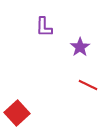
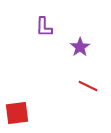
red line: moved 1 px down
red square: rotated 35 degrees clockwise
